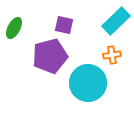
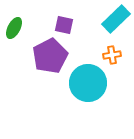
cyan rectangle: moved 2 px up
purple pentagon: rotated 12 degrees counterclockwise
